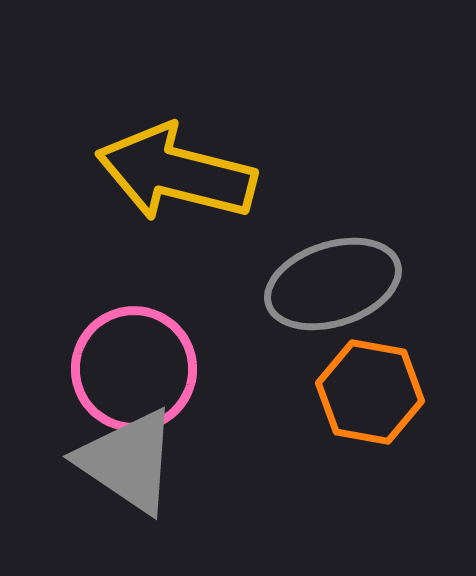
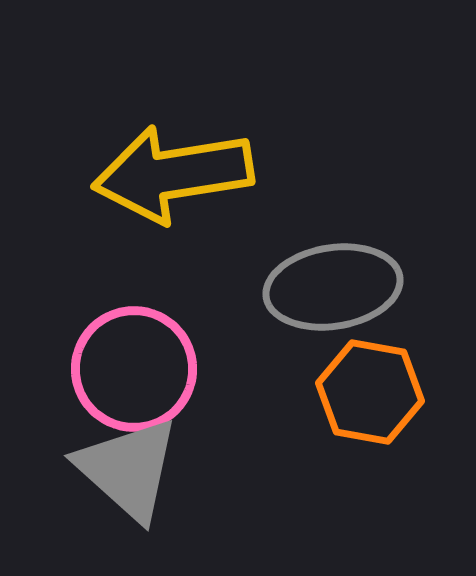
yellow arrow: moved 3 px left, 1 px down; rotated 23 degrees counterclockwise
gray ellipse: moved 3 px down; rotated 9 degrees clockwise
gray triangle: moved 8 px down; rotated 8 degrees clockwise
